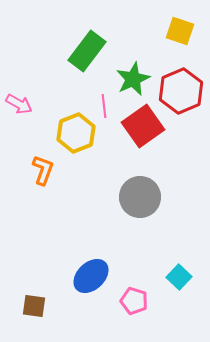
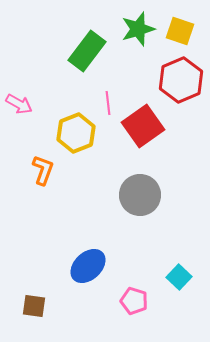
green star: moved 5 px right, 50 px up; rotated 8 degrees clockwise
red hexagon: moved 11 px up
pink line: moved 4 px right, 3 px up
gray circle: moved 2 px up
blue ellipse: moved 3 px left, 10 px up
